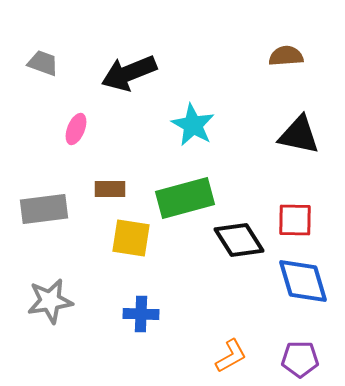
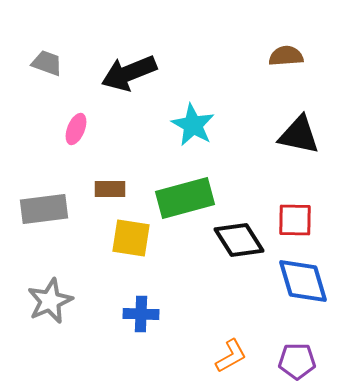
gray trapezoid: moved 4 px right
gray star: rotated 15 degrees counterclockwise
purple pentagon: moved 3 px left, 2 px down
